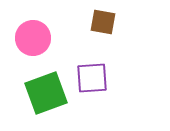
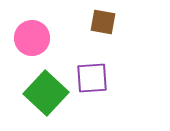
pink circle: moved 1 px left
green square: rotated 27 degrees counterclockwise
